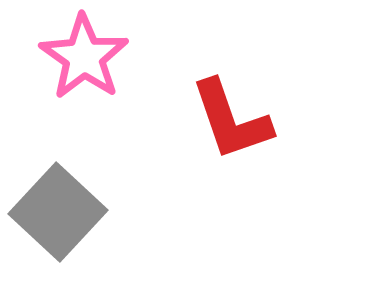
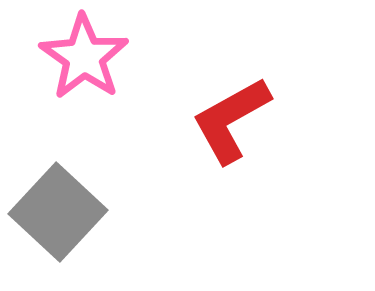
red L-shape: rotated 80 degrees clockwise
